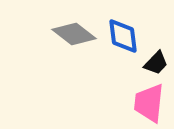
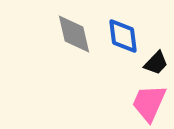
gray diamond: rotated 39 degrees clockwise
pink trapezoid: rotated 18 degrees clockwise
